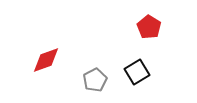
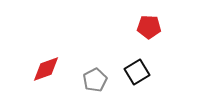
red pentagon: rotated 30 degrees counterclockwise
red diamond: moved 9 px down
